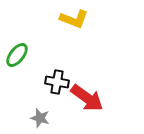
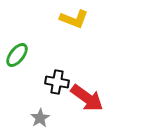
gray star: rotated 24 degrees clockwise
